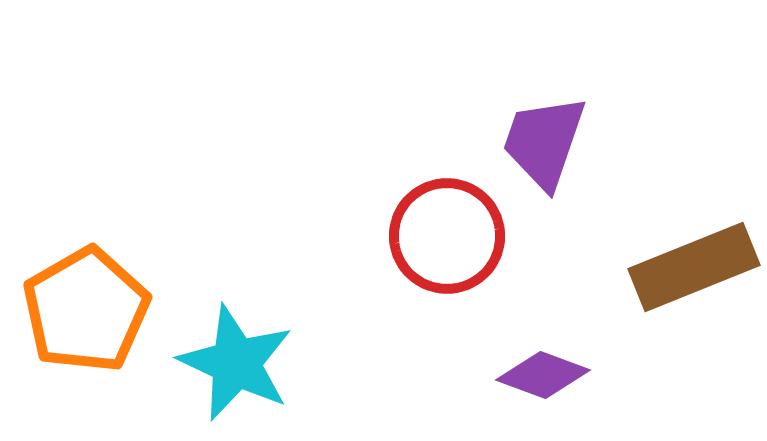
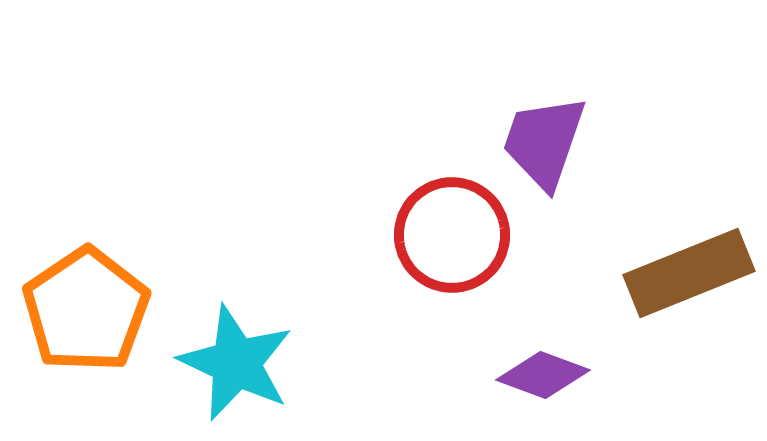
red circle: moved 5 px right, 1 px up
brown rectangle: moved 5 px left, 6 px down
orange pentagon: rotated 4 degrees counterclockwise
